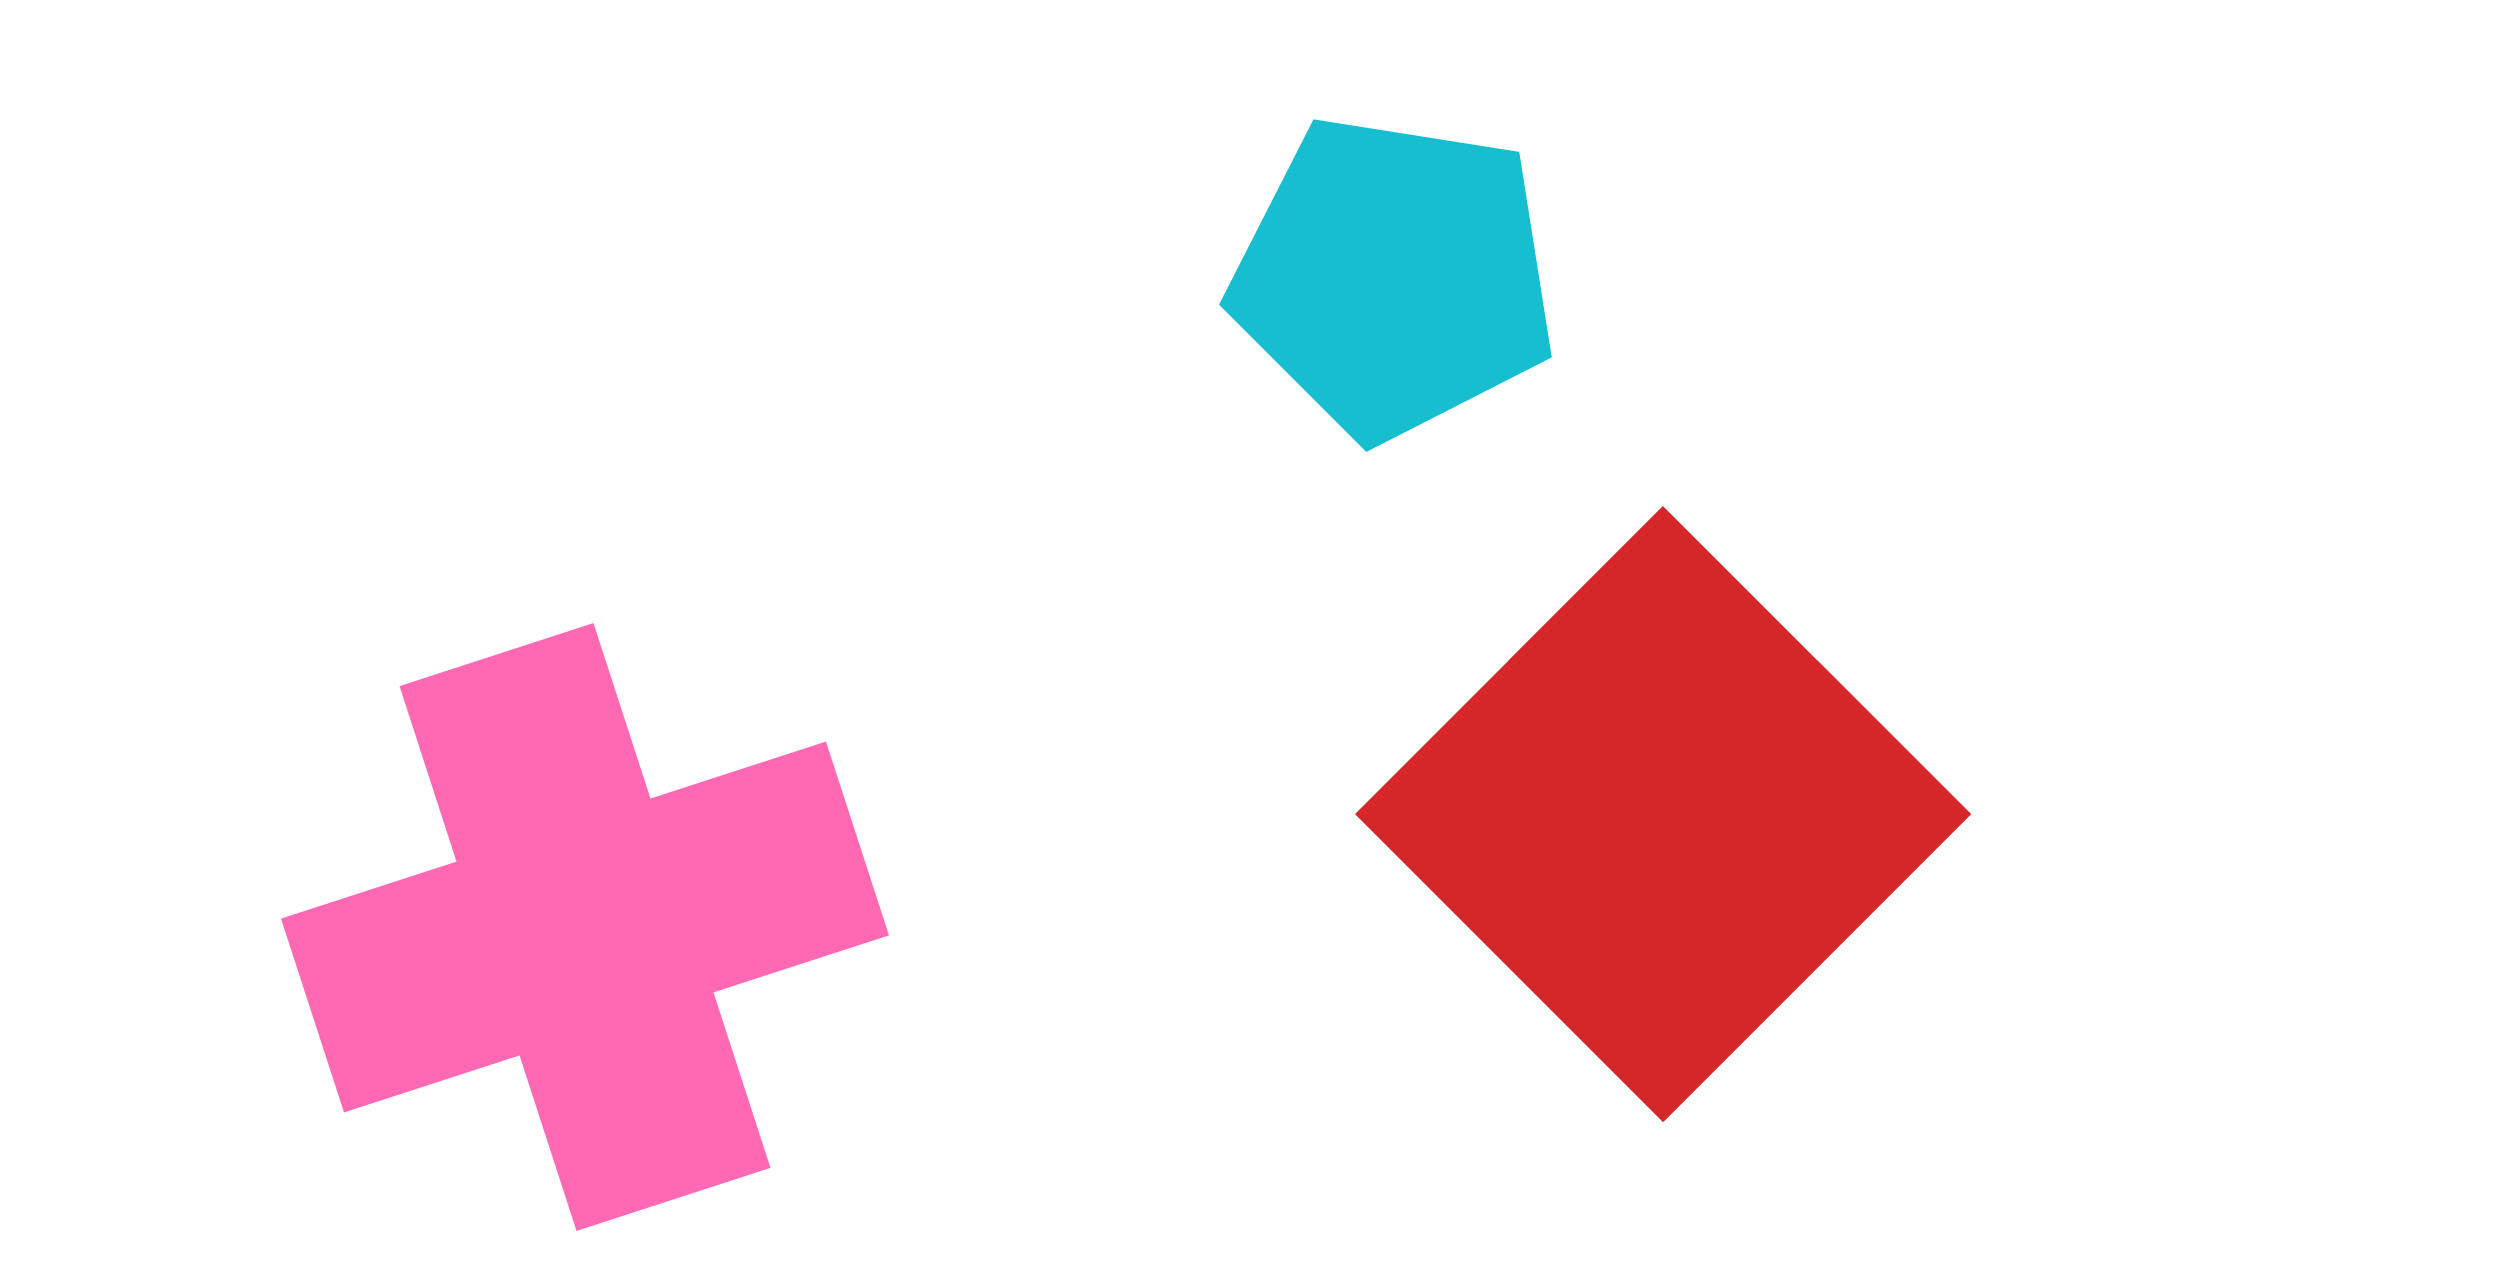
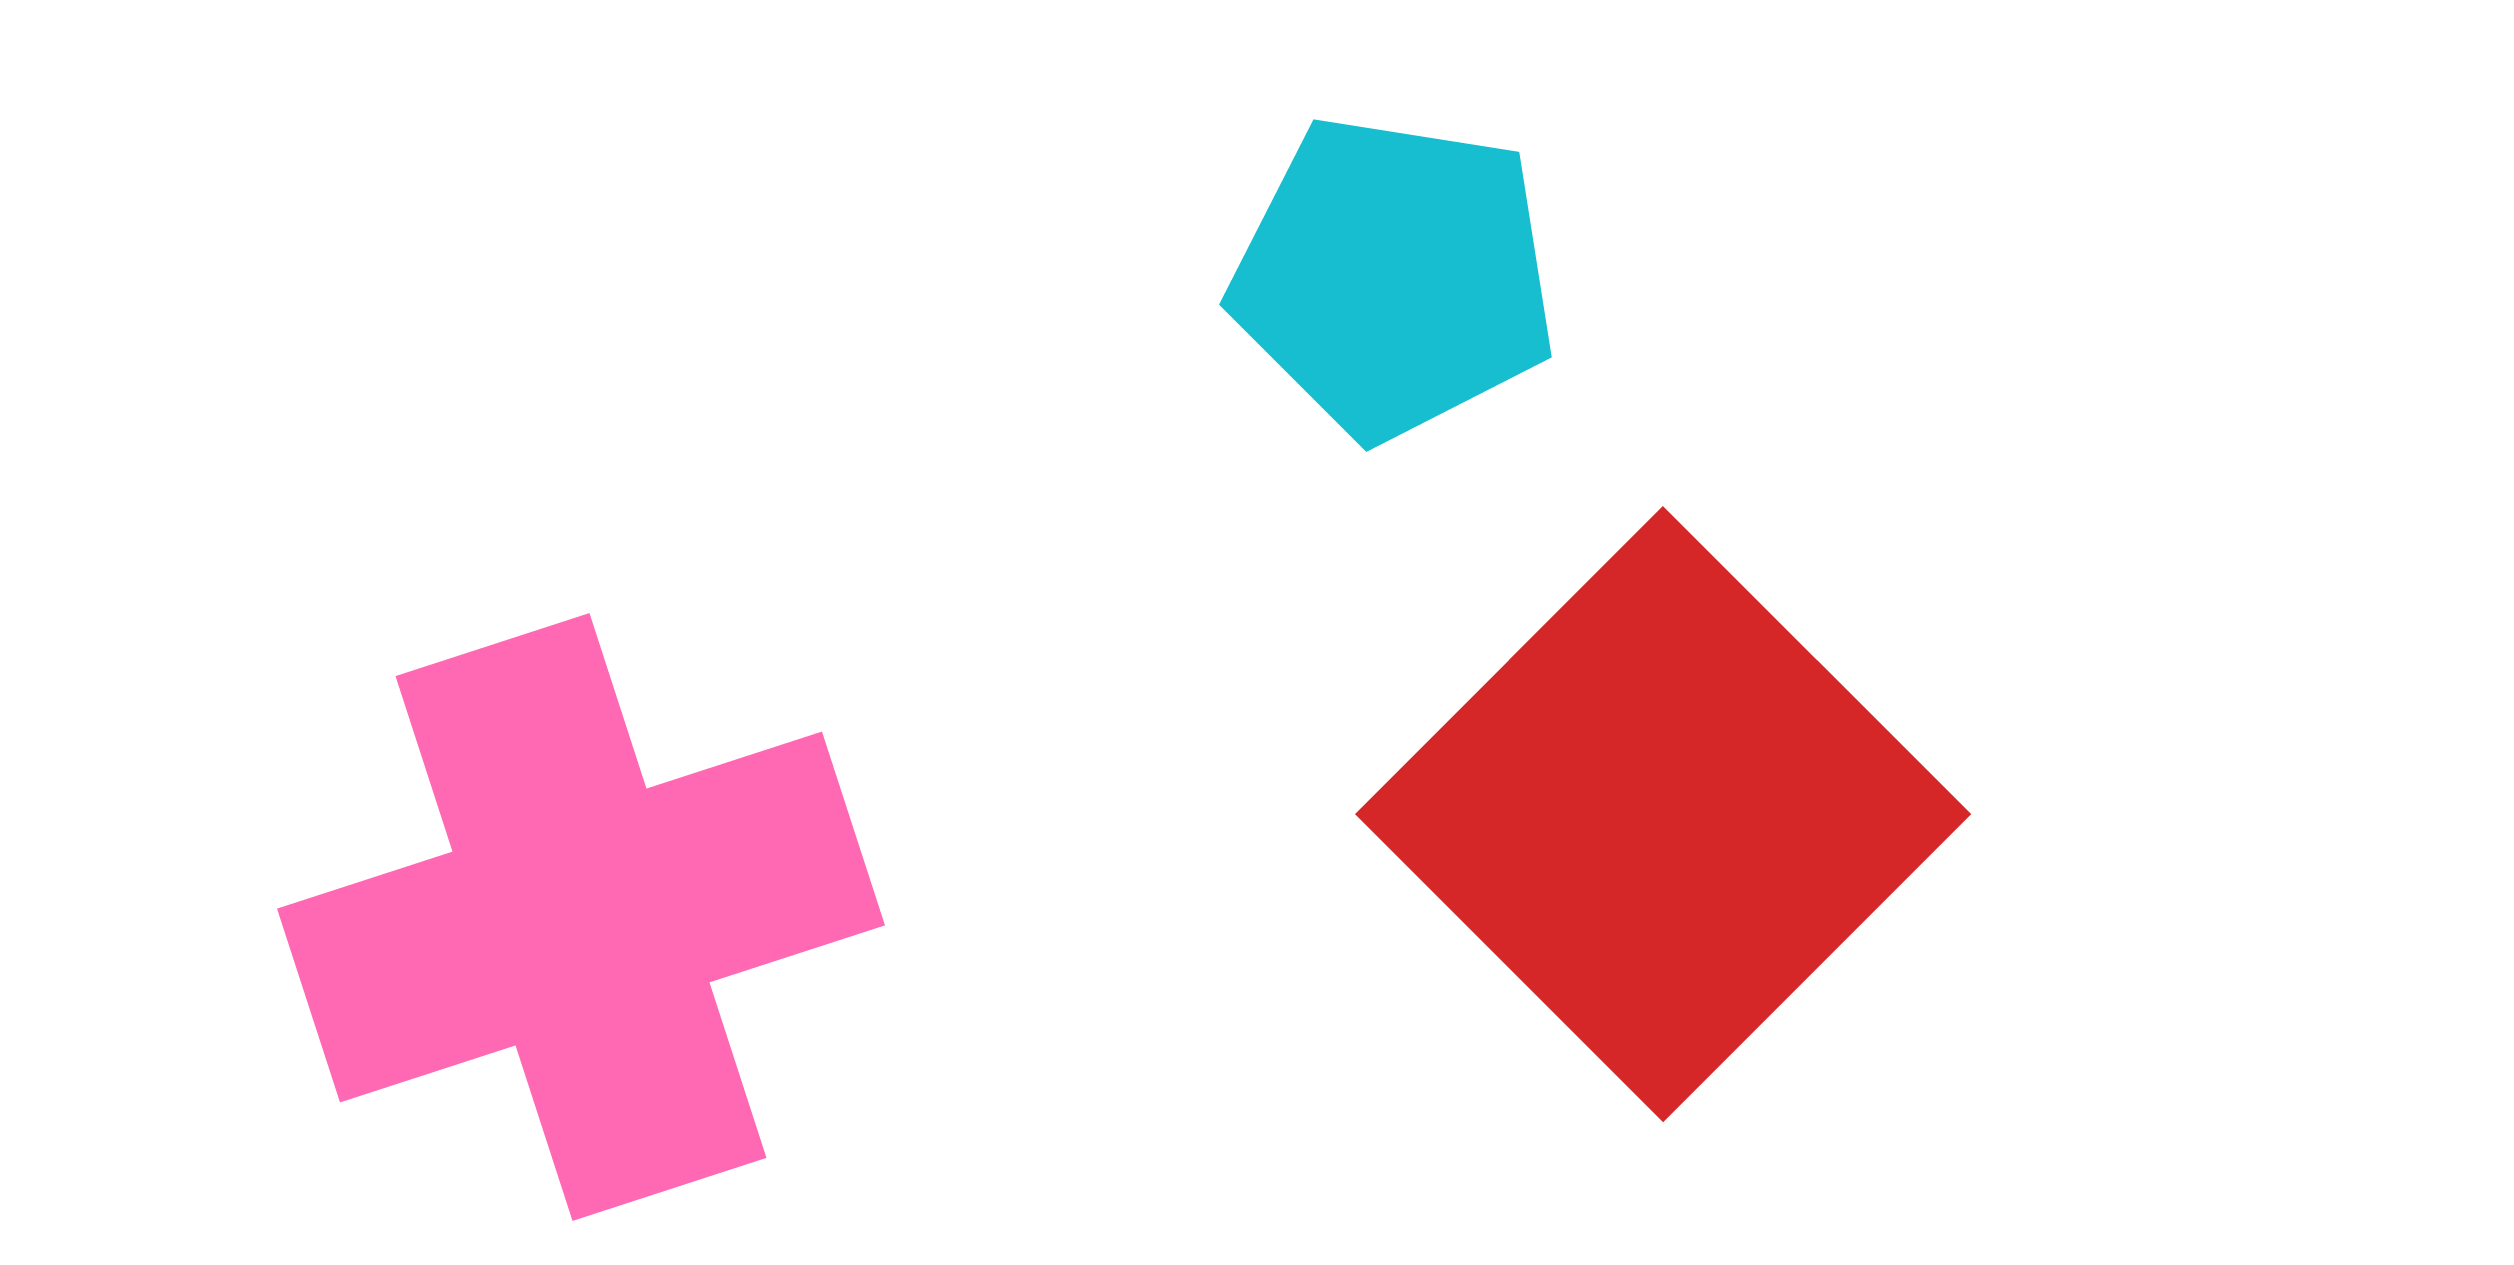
pink cross: moved 4 px left, 10 px up
